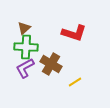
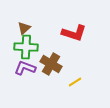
purple L-shape: rotated 50 degrees clockwise
